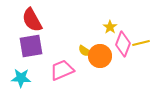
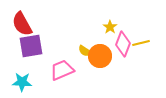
red semicircle: moved 10 px left, 4 px down
cyan star: moved 1 px right, 4 px down
